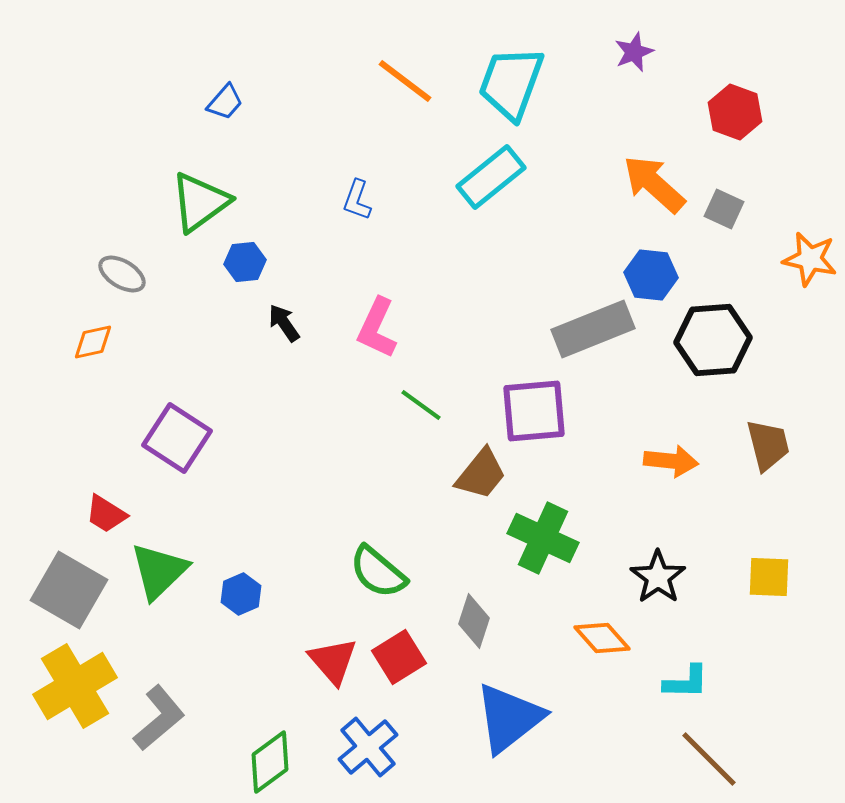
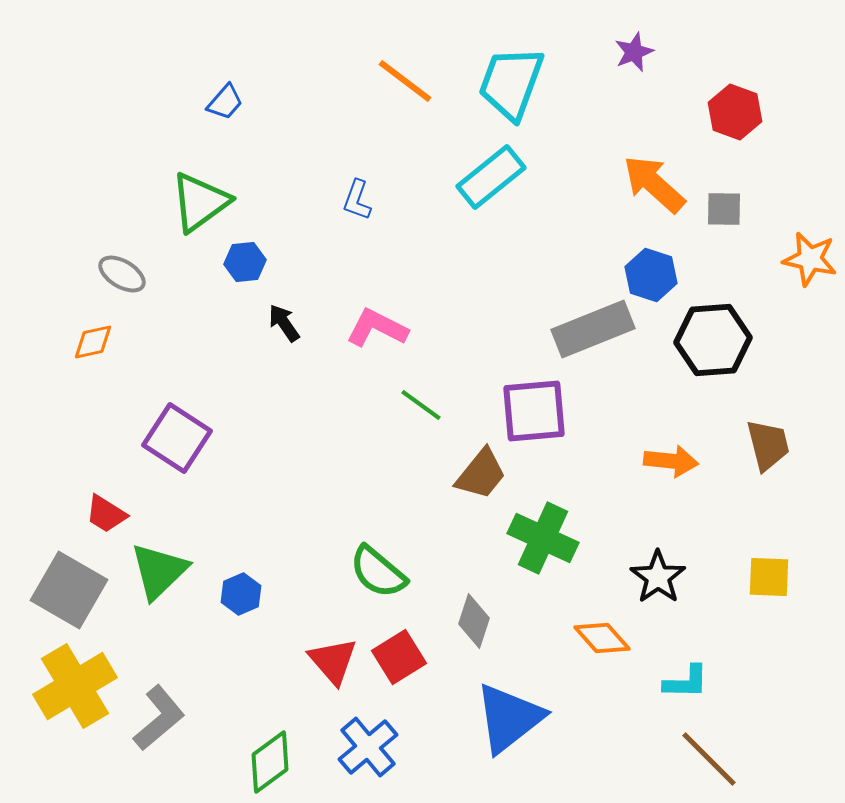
gray square at (724, 209): rotated 24 degrees counterclockwise
blue hexagon at (651, 275): rotated 12 degrees clockwise
pink L-shape at (377, 328): rotated 92 degrees clockwise
